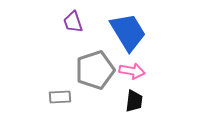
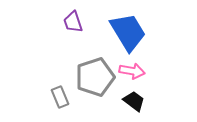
gray pentagon: moved 7 px down
gray rectangle: rotated 70 degrees clockwise
black trapezoid: rotated 60 degrees counterclockwise
